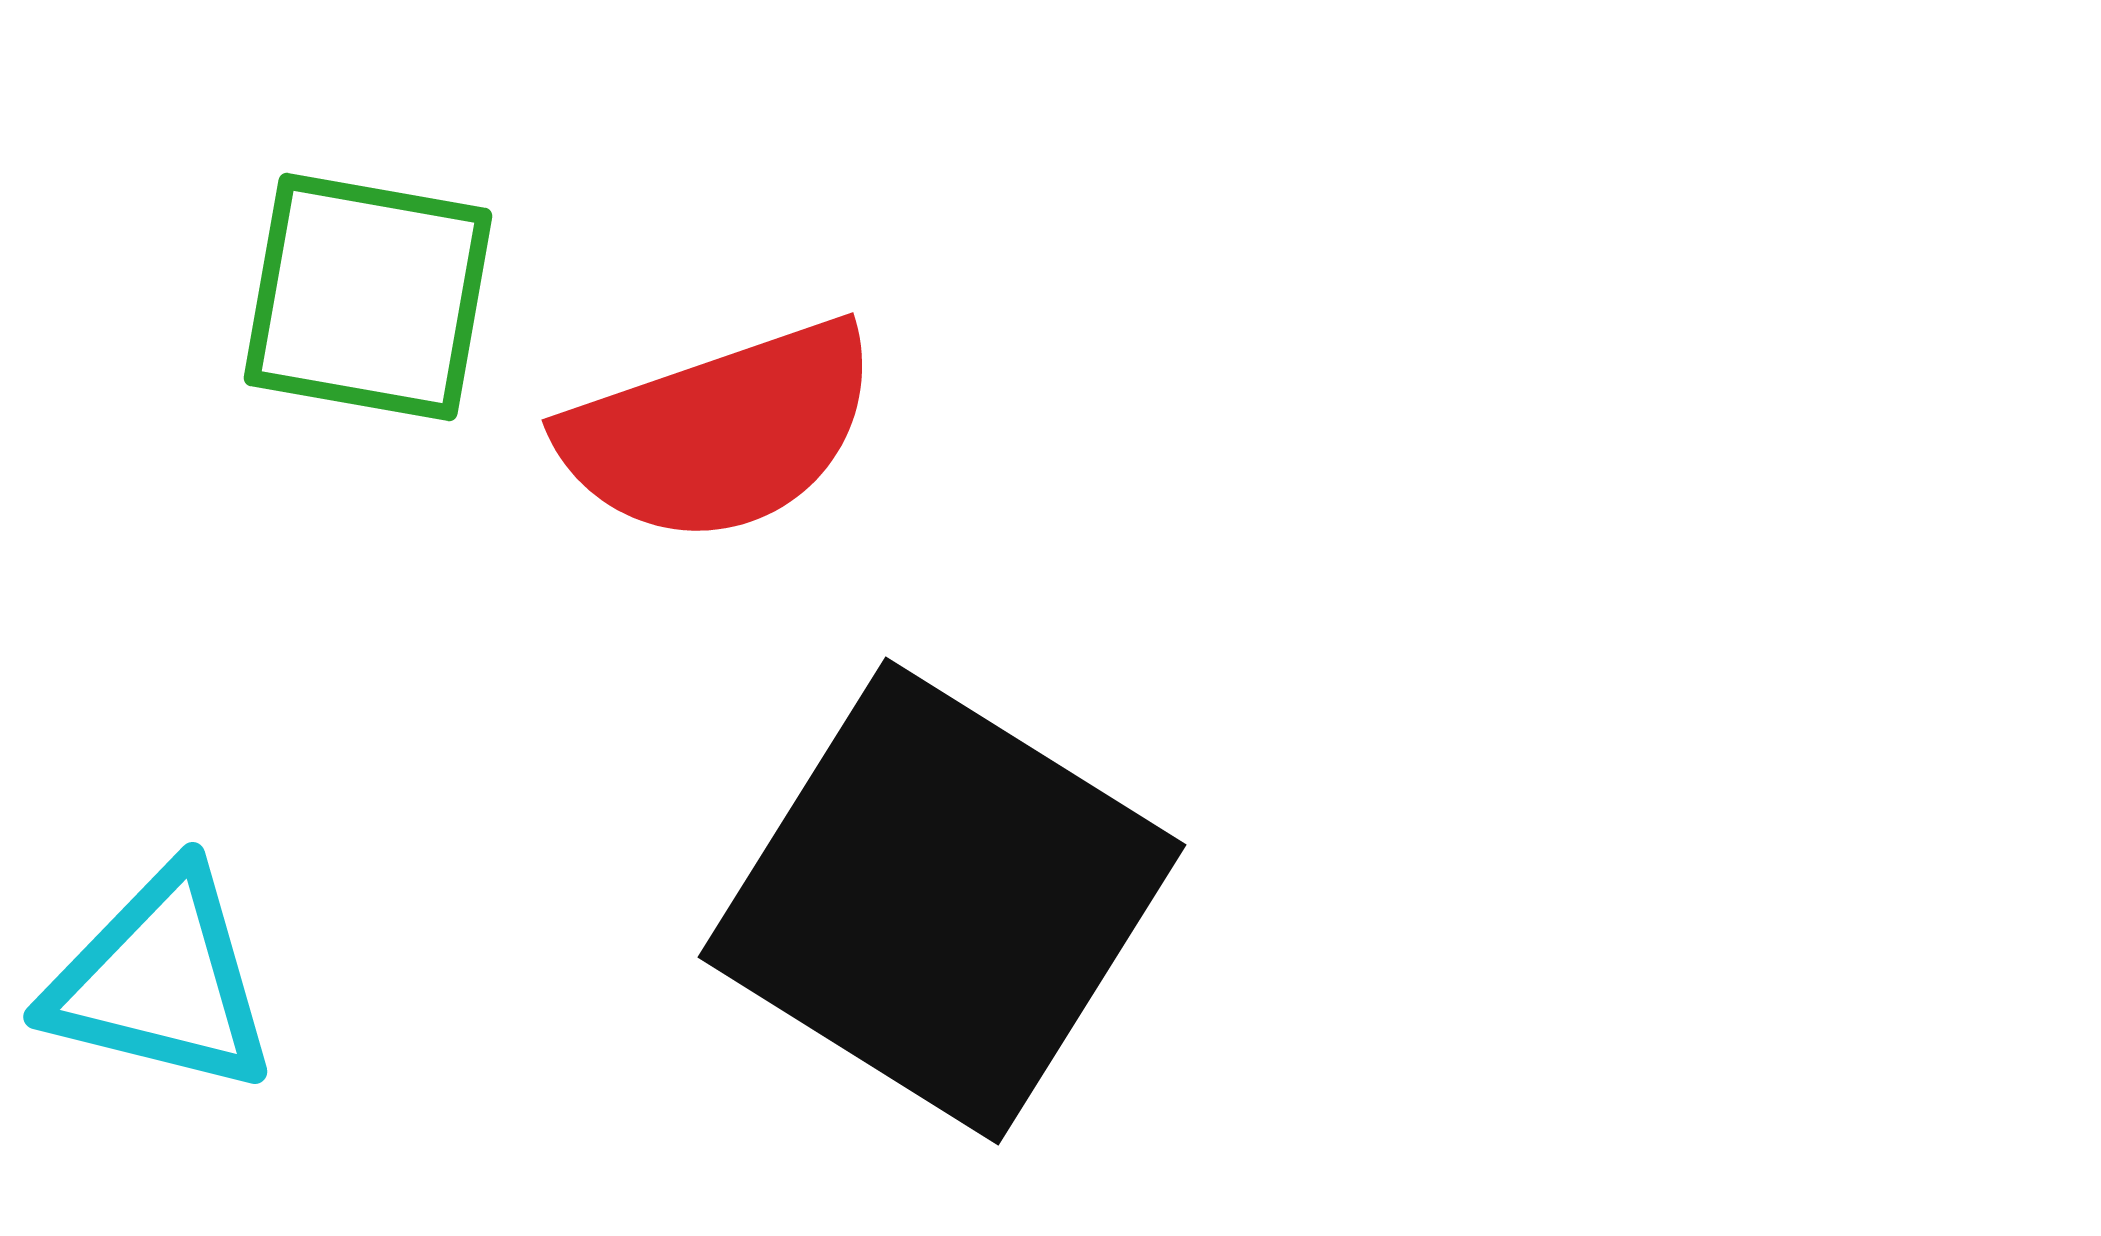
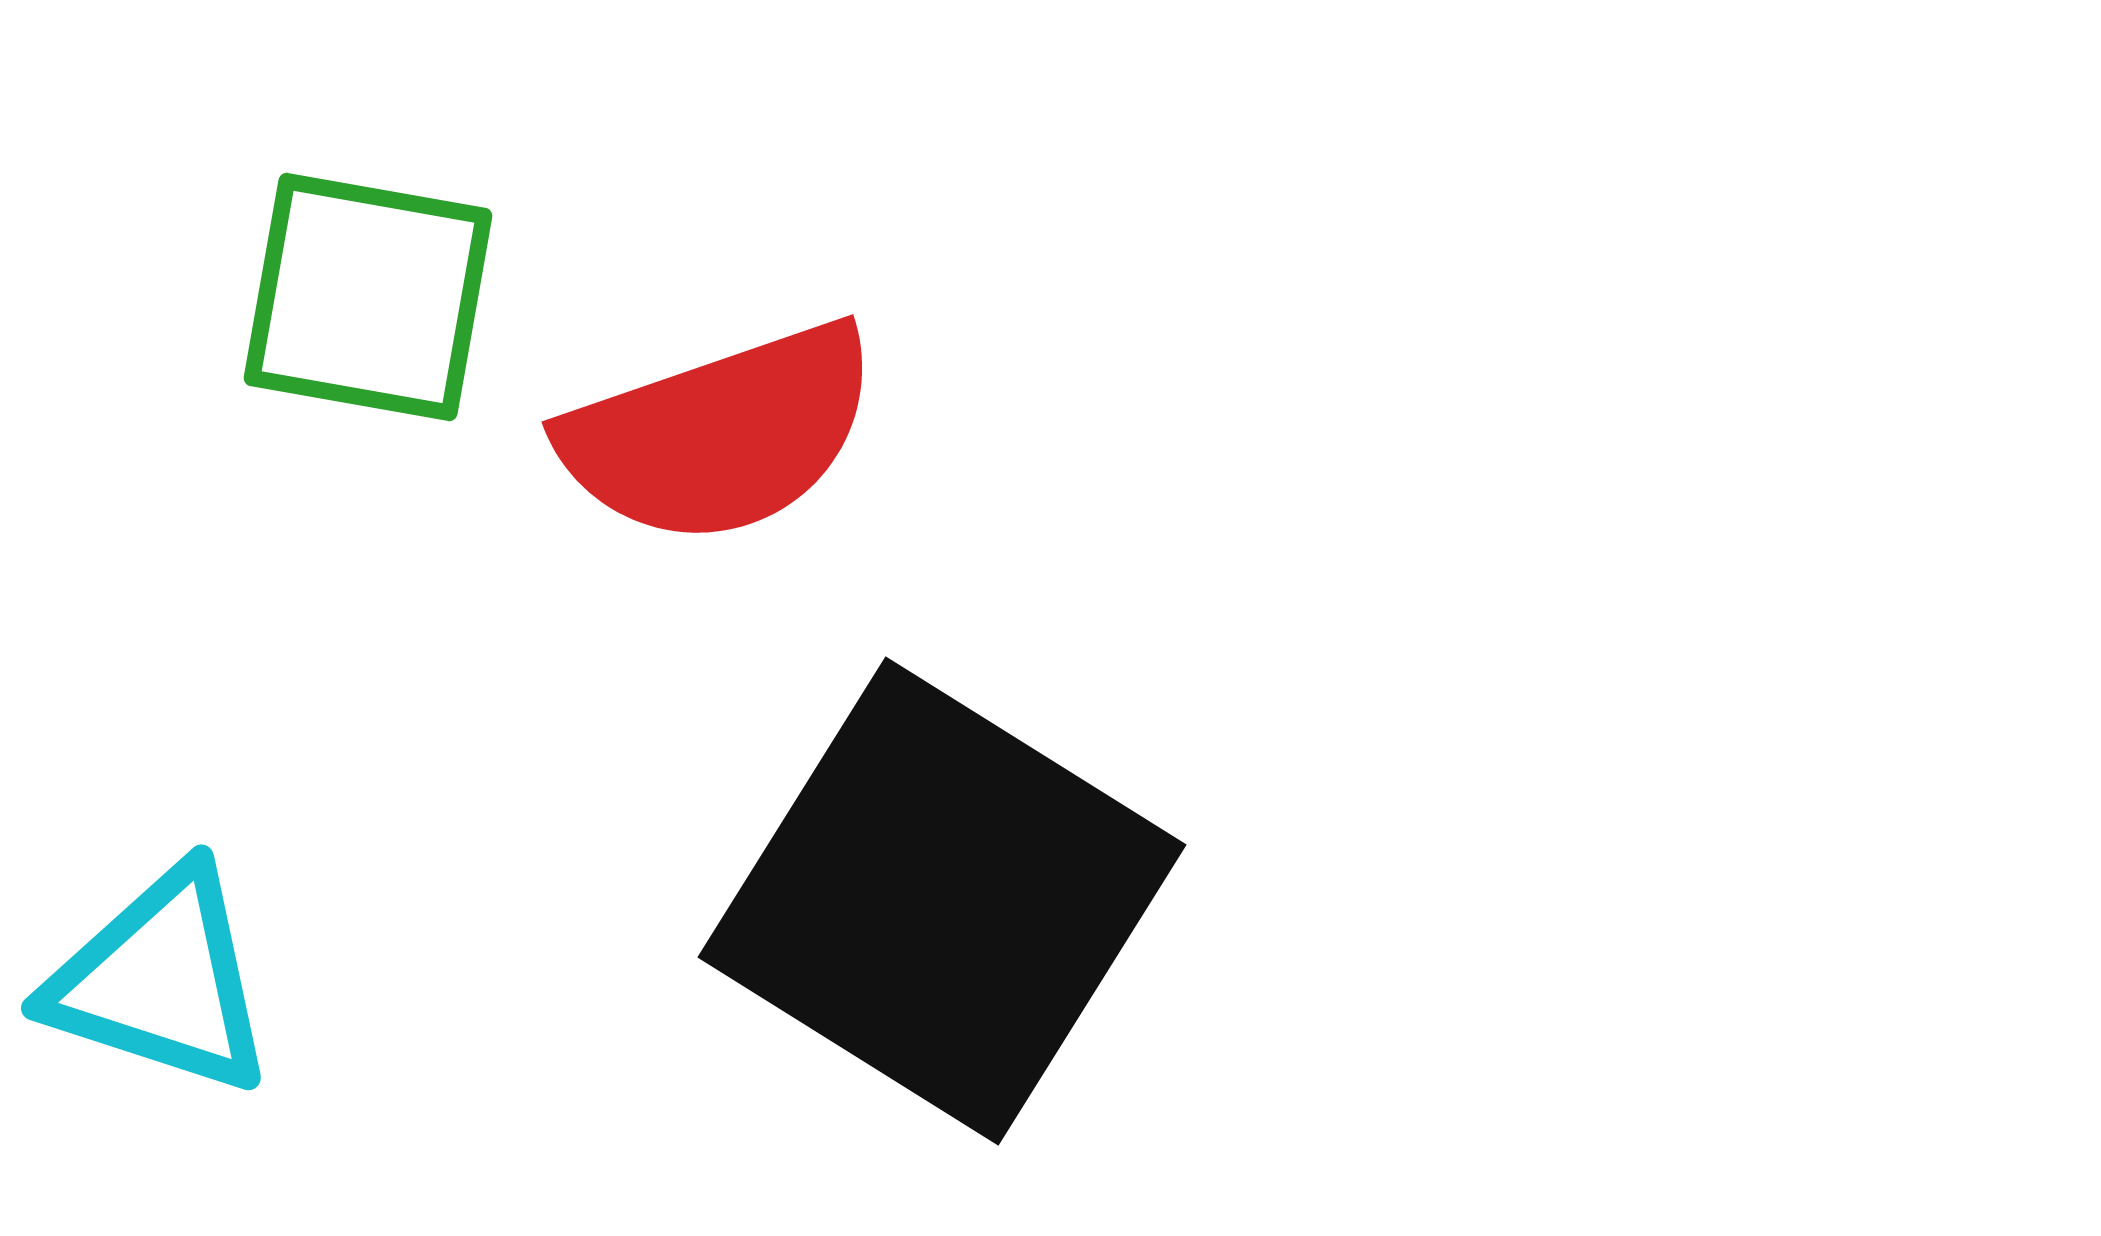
red semicircle: moved 2 px down
cyan triangle: rotated 4 degrees clockwise
